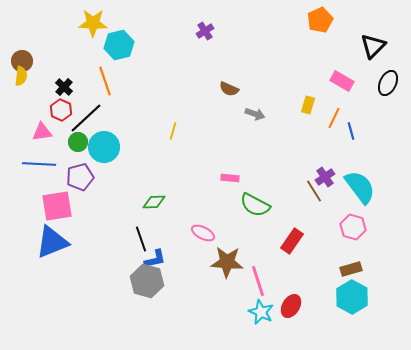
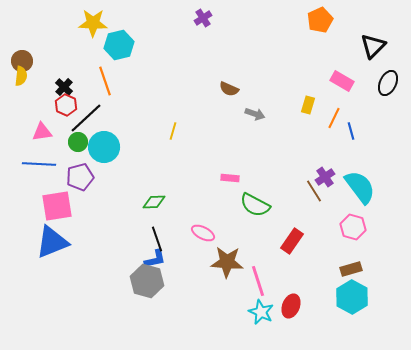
purple cross at (205, 31): moved 2 px left, 13 px up
red hexagon at (61, 110): moved 5 px right, 5 px up
black line at (141, 239): moved 16 px right
red ellipse at (291, 306): rotated 10 degrees counterclockwise
